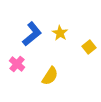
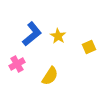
yellow star: moved 2 px left, 3 px down
yellow square: rotated 16 degrees clockwise
pink cross: rotated 21 degrees clockwise
